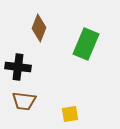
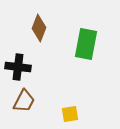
green rectangle: rotated 12 degrees counterclockwise
brown trapezoid: rotated 70 degrees counterclockwise
